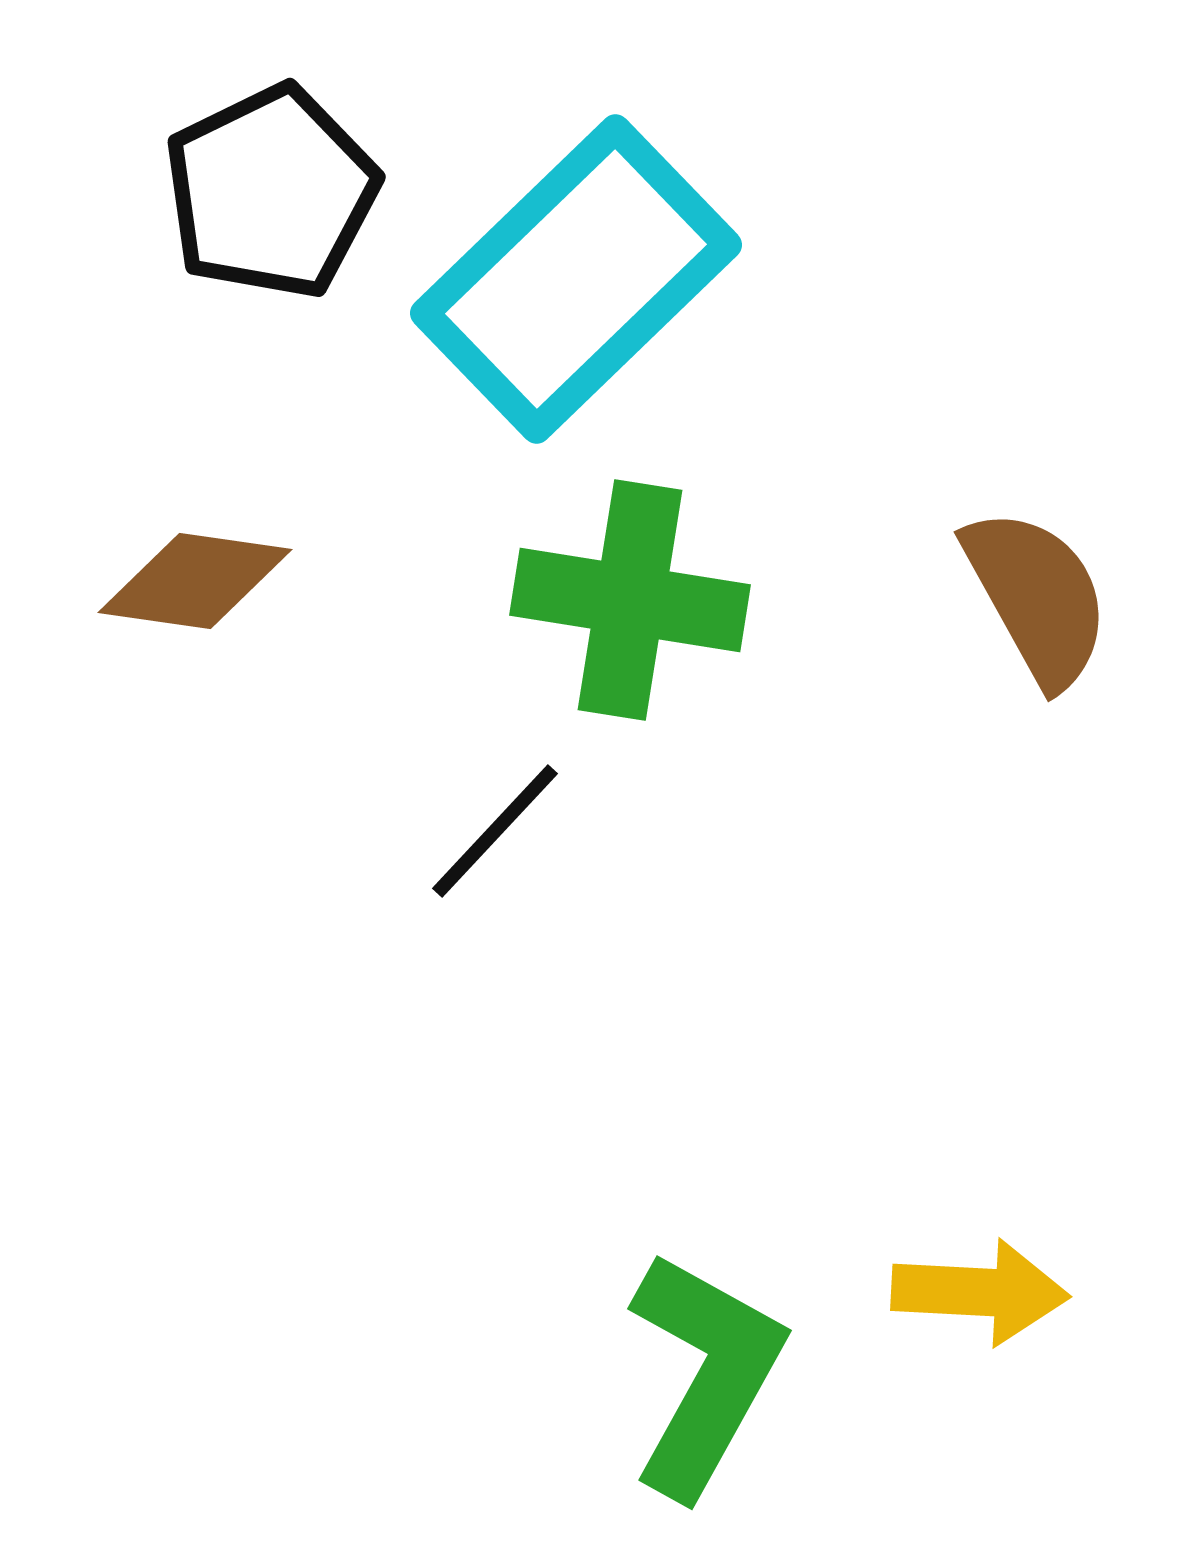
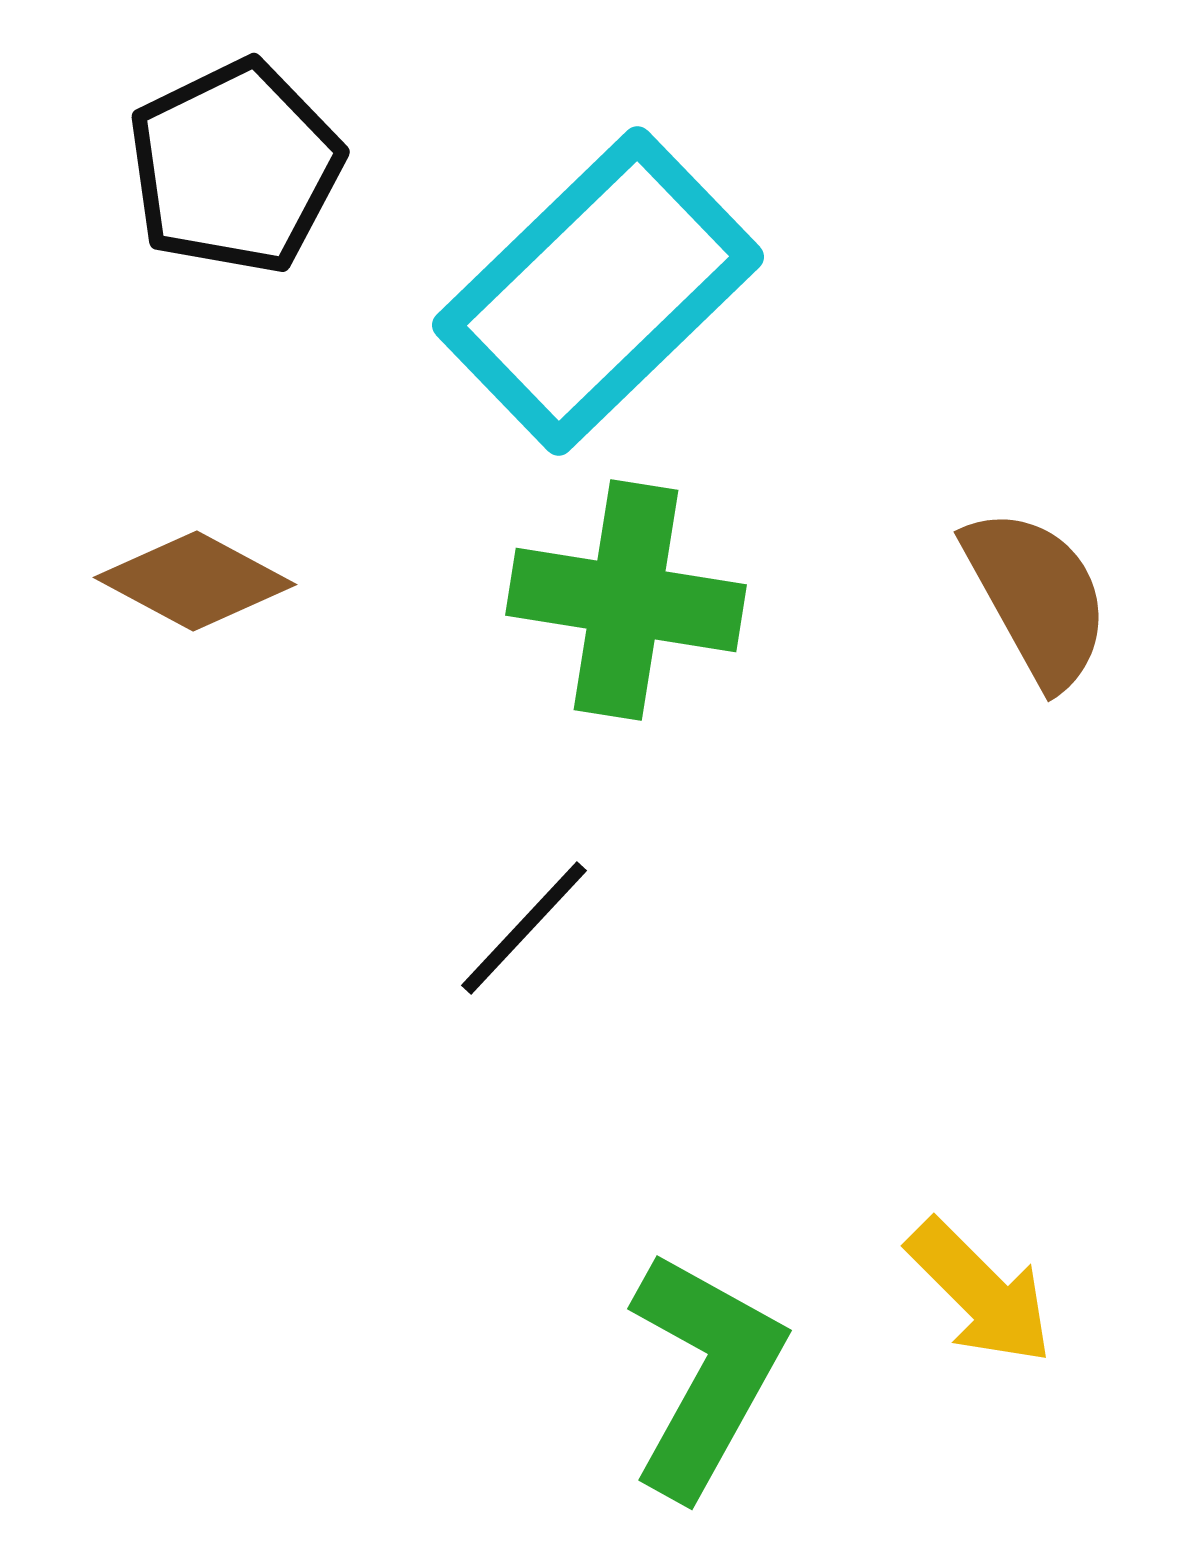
black pentagon: moved 36 px left, 25 px up
cyan rectangle: moved 22 px right, 12 px down
brown diamond: rotated 20 degrees clockwise
green cross: moved 4 px left
black line: moved 29 px right, 97 px down
yellow arrow: rotated 42 degrees clockwise
